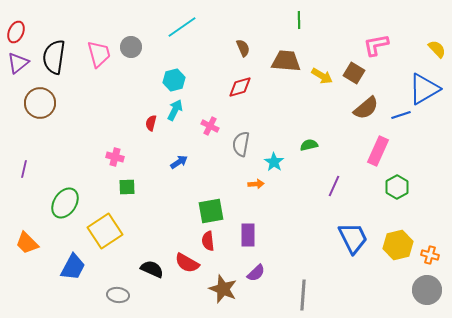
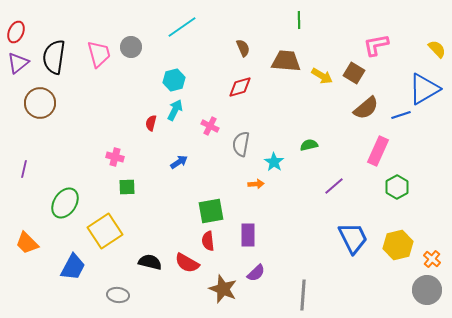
purple line at (334, 186): rotated 25 degrees clockwise
orange cross at (430, 255): moved 2 px right, 4 px down; rotated 24 degrees clockwise
black semicircle at (152, 269): moved 2 px left, 7 px up; rotated 10 degrees counterclockwise
